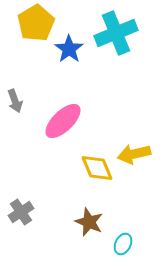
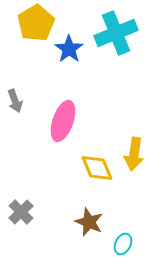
pink ellipse: rotated 27 degrees counterclockwise
yellow arrow: rotated 68 degrees counterclockwise
gray cross: rotated 10 degrees counterclockwise
